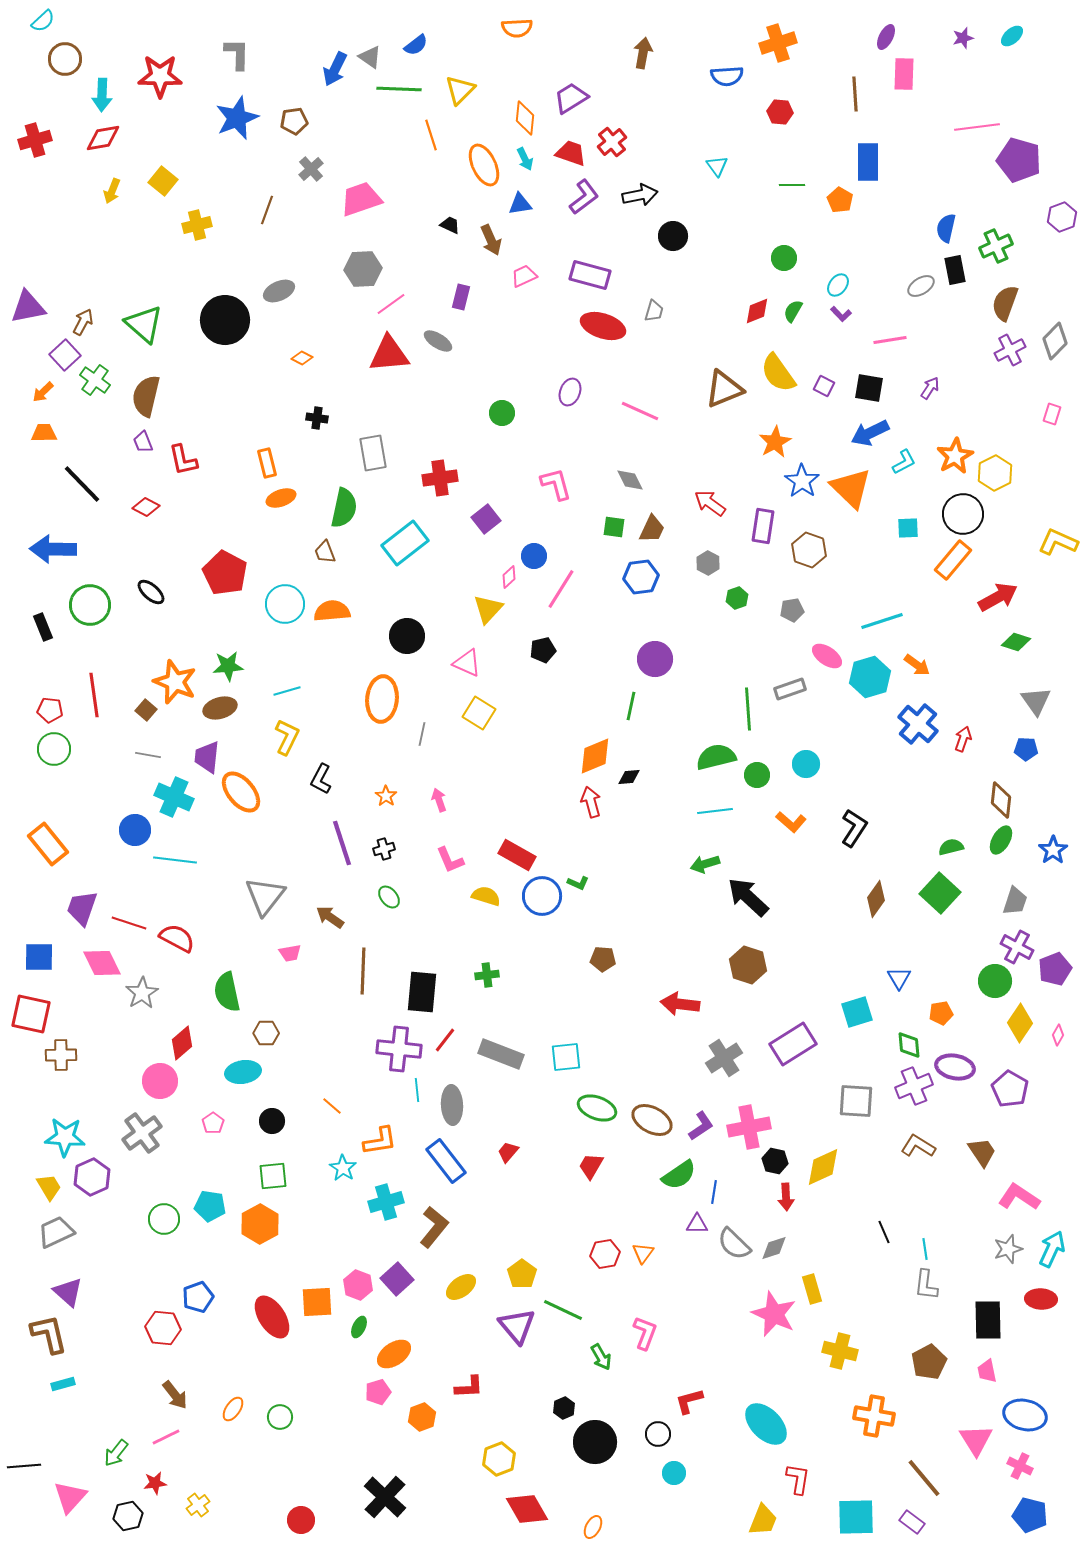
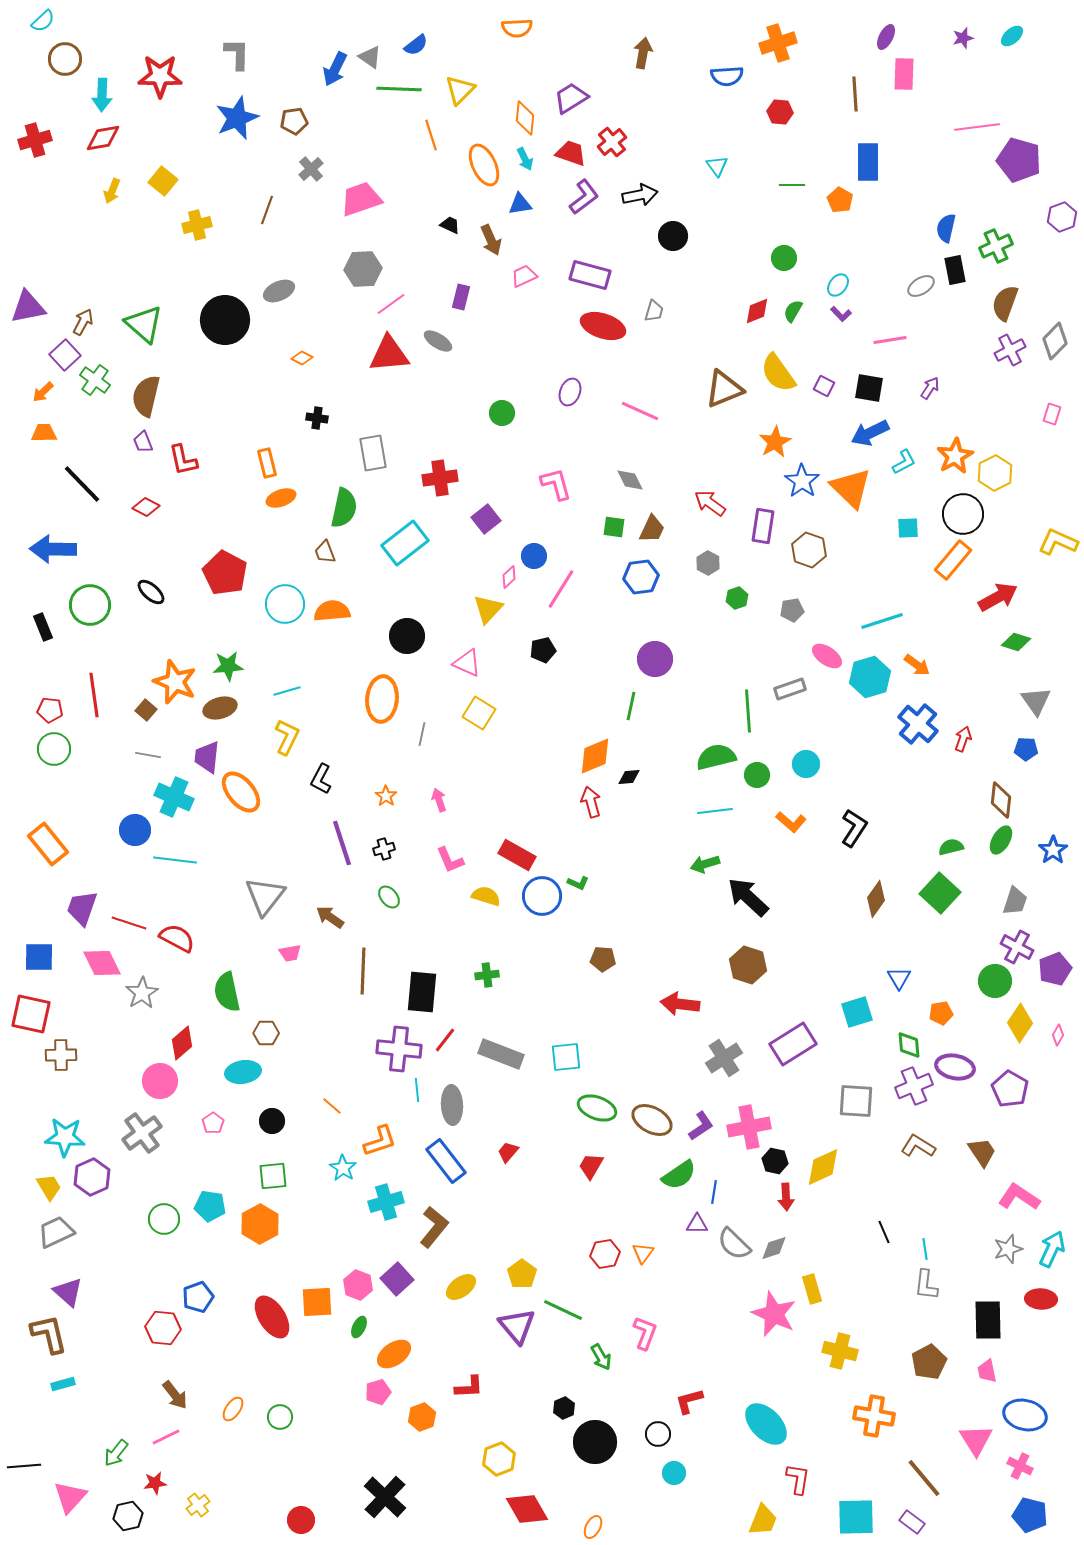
green line at (748, 709): moved 2 px down
orange L-shape at (380, 1141): rotated 9 degrees counterclockwise
